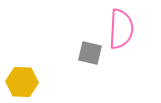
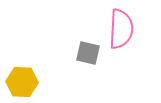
gray square: moved 2 px left
